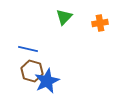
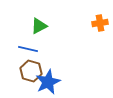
green triangle: moved 25 px left, 9 px down; rotated 18 degrees clockwise
brown hexagon: moved 1 px left
blue star: moved 1 px right, 1 px down
